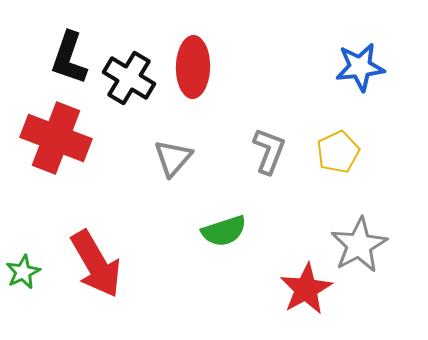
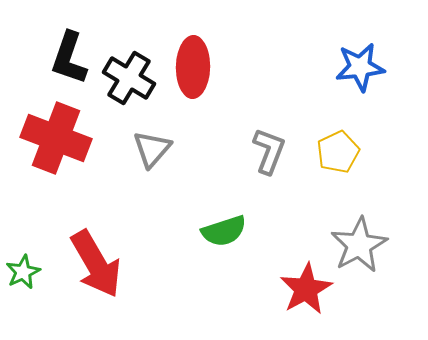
gray triangle: moved 21 px left, 9 px up
